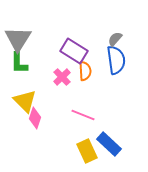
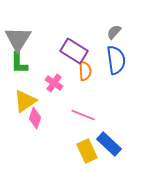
gray semicircle: moved 1 px left, 7 px up
pink cross: moved 8 px left, 6 px down; rotated 12 degrees counterclockwise
yellow triangle: rotated 40 degrees clockwise
